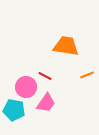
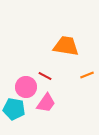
cyan pentagon: moved 1 px up
